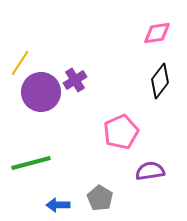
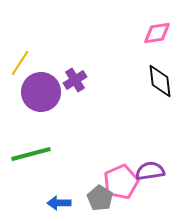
black diamond: rotated 44 degrees counterclockwise
pink pentagon: moved 50 px down
green line: moved 9 px up
blue arrow: moved 1 px right, 2 px up
